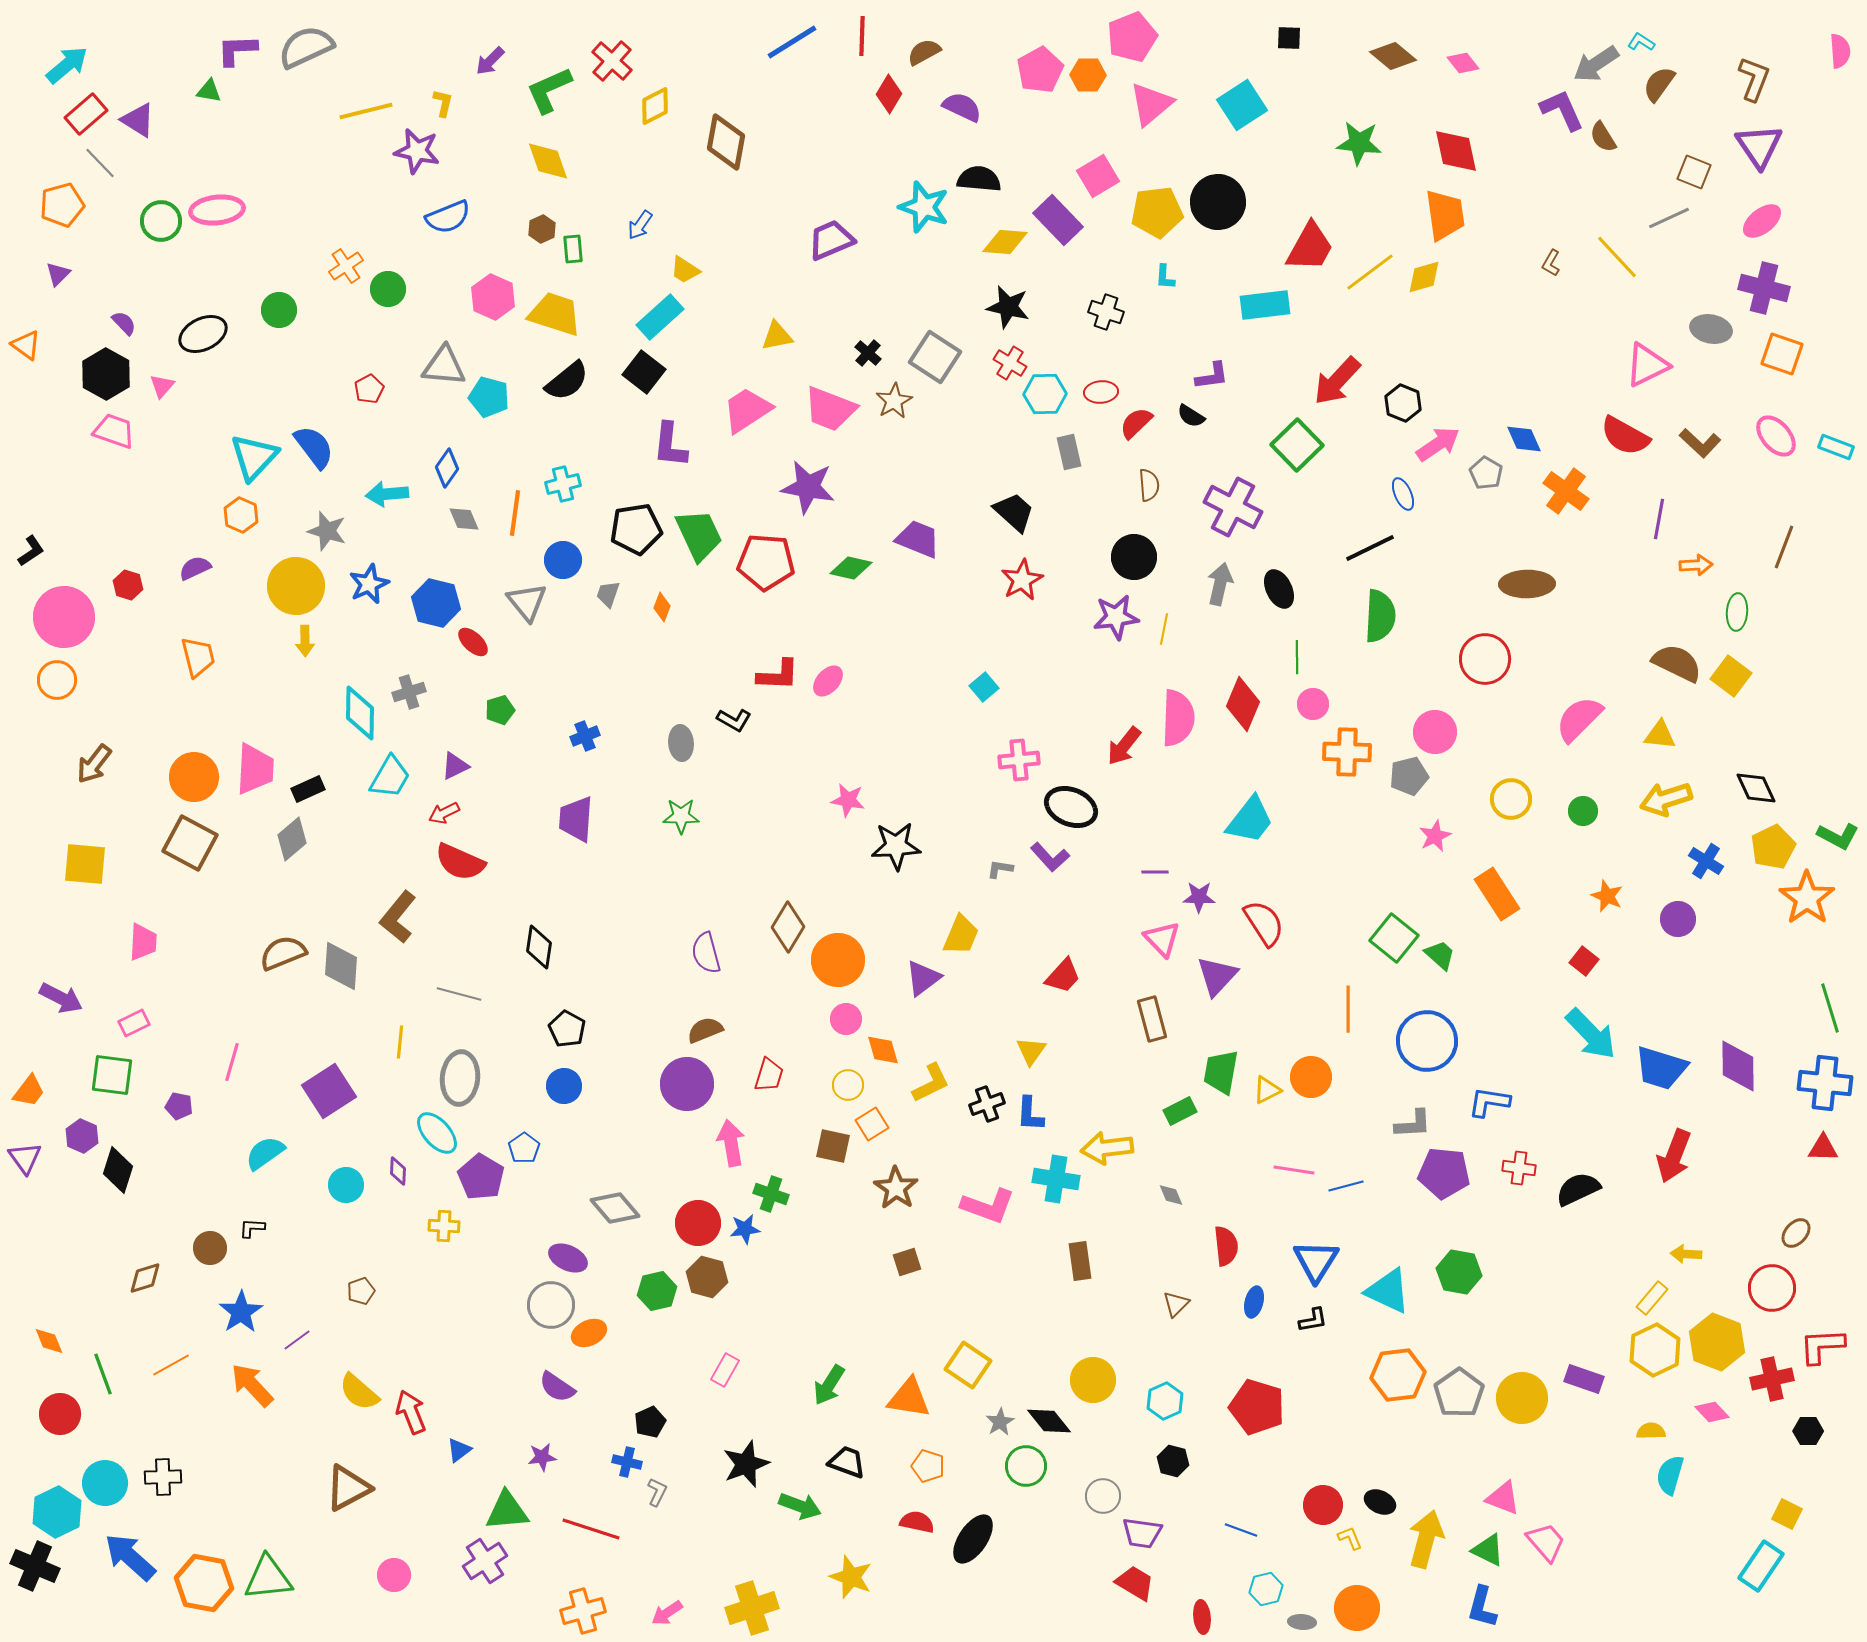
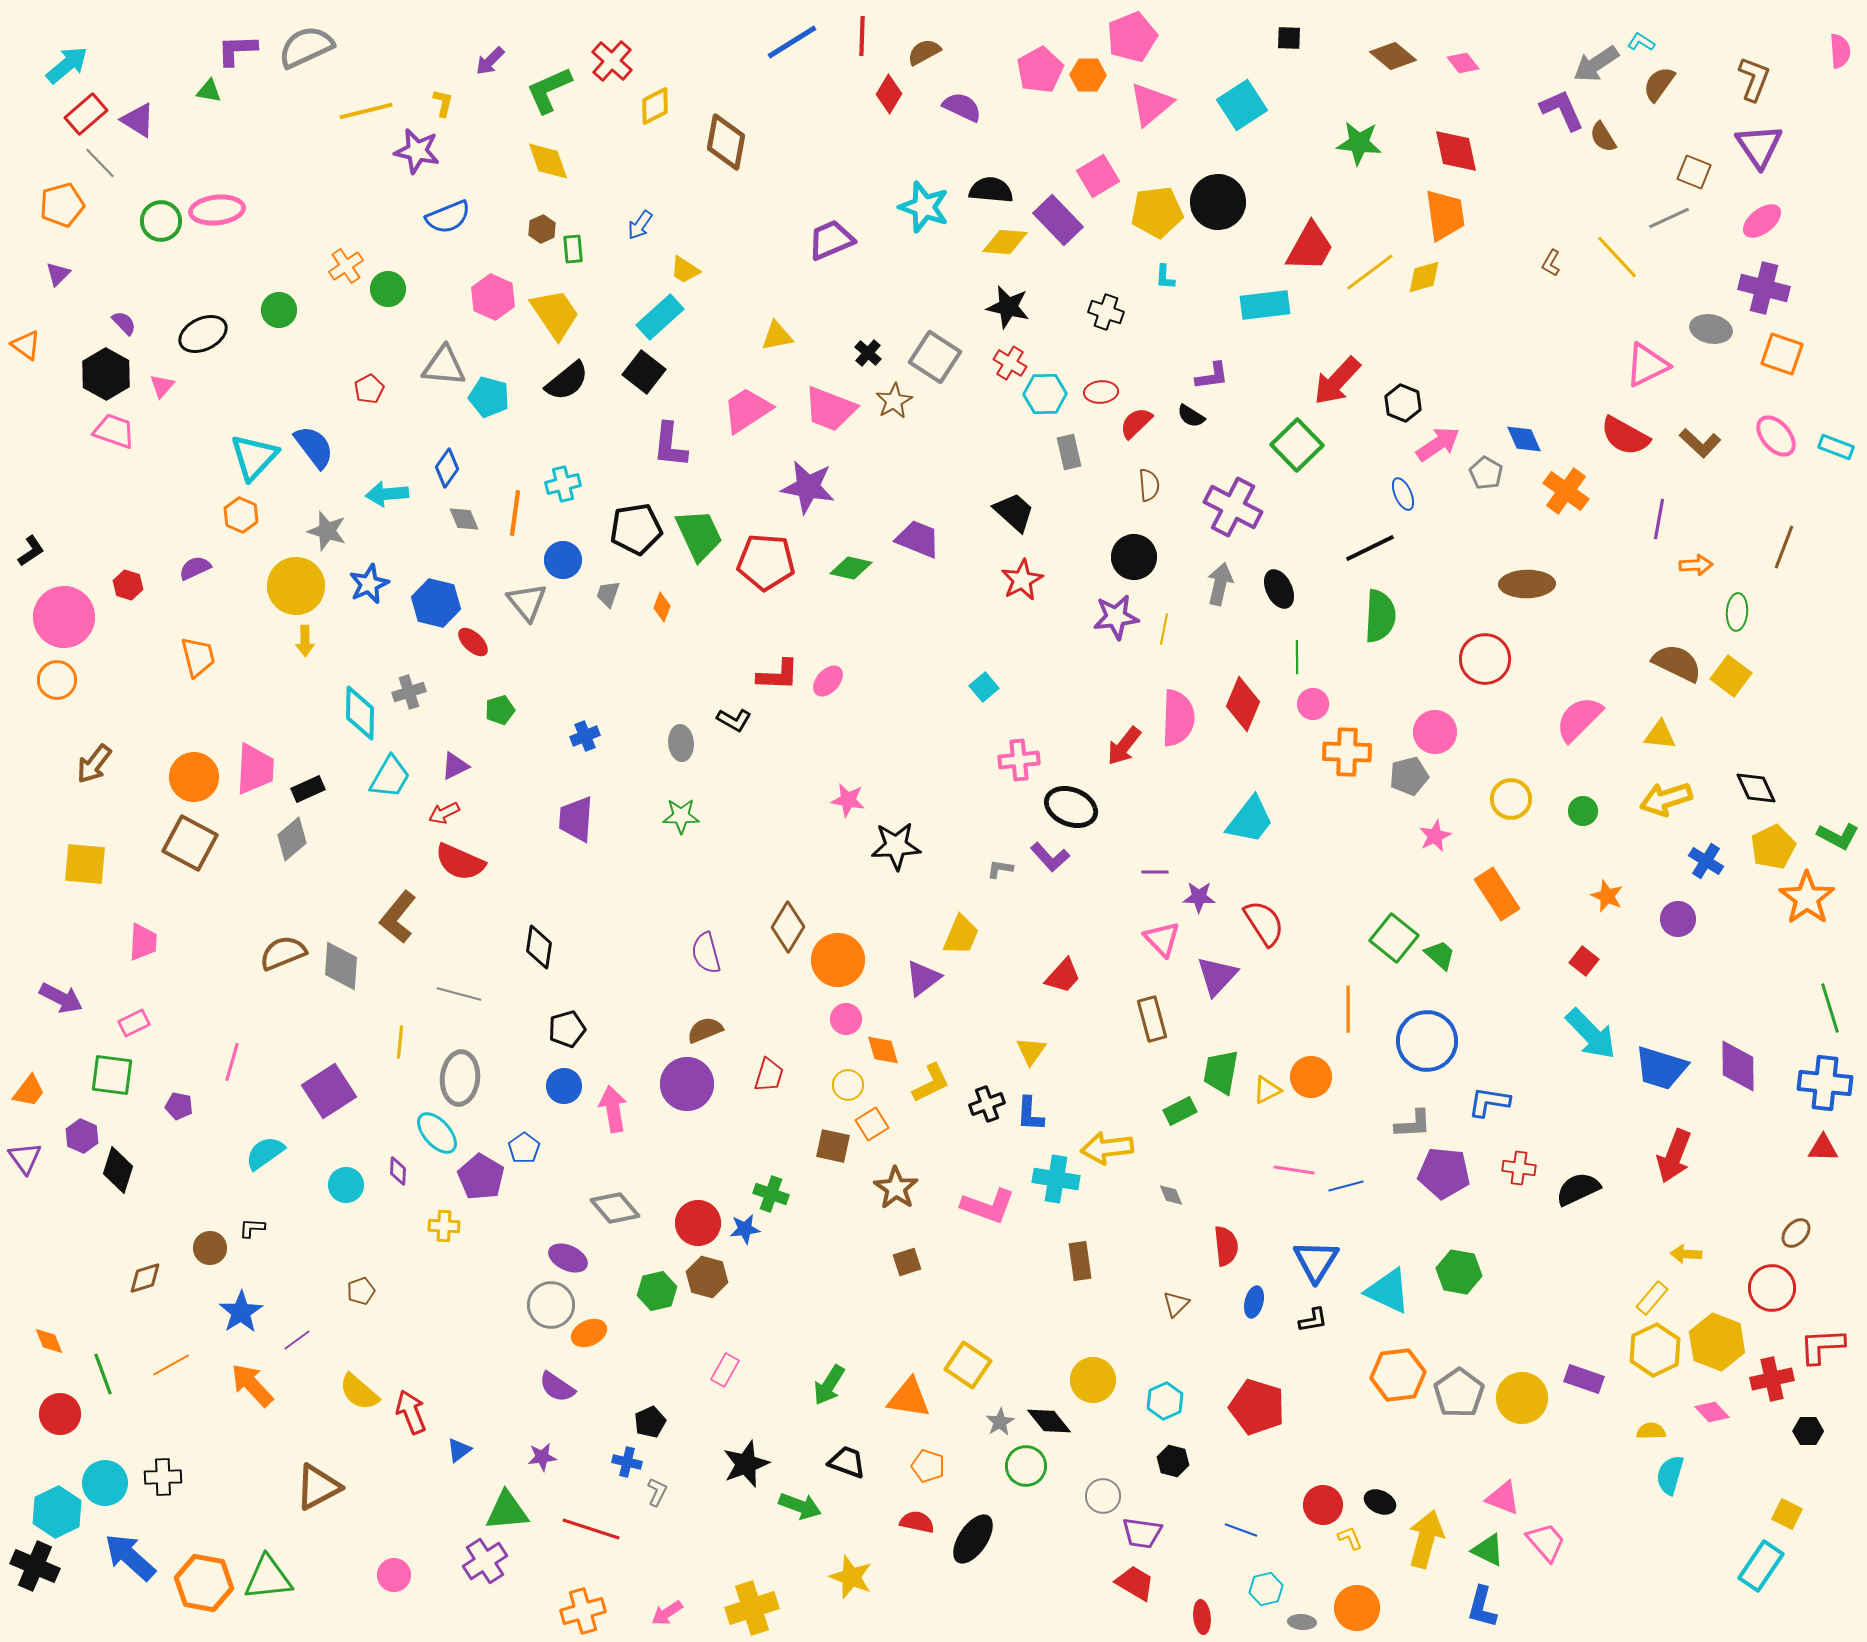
black semicircle at (979, 179): moved 12 px right, 11 px down
yellow trapezoid at (555, 314): rotated 38 degrees clockwise
black pentagon at (567, 1029): rotated 27 degrees clockwise
pink arrow at (731, 1143): moved 118 px left, 34 px up
brown triangle at (348, 1488): moved 30 px left, 1 px up
